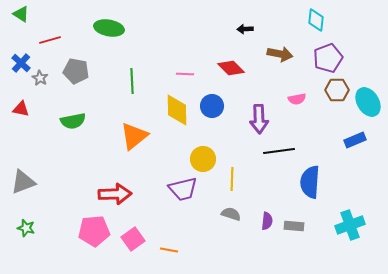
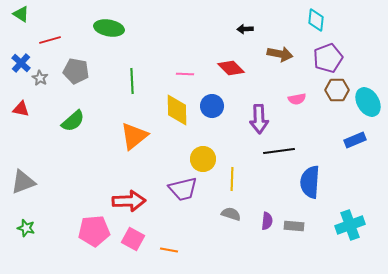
green semicircle: rotated 30 degrees counterclockwise
red arrow: moved 14 px right, 7 px down
pink square: rotated 25 degrees counterclockwise
